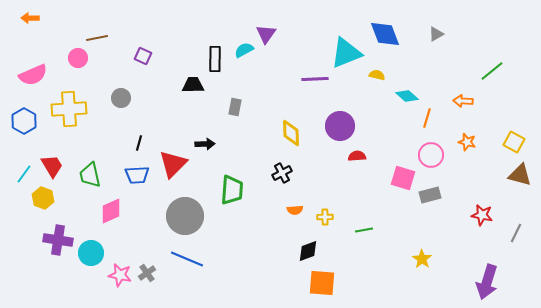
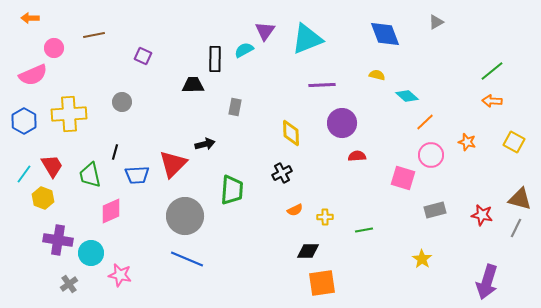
purple triangle at (266, 34): moved 1 px left, 3 px up
gray triangle at (436, 34): moved 12 px up
brown line at (97, 38): moved 3 px left, 3 px up
cyan triangle at (346, 53): moved 39 px left, 14 px up
pink circle at (78, 58): moved 24 px left, 10 px up
purple line at (315, 79): moved 7 px right, 6 px down
gray circle at (121, 98): moved 1 px right, 4 px down
orange arrow at (463, 101): moved 29 px right
yellow cross at (69, 109): moved 5 px down
orange line at (427, 118): moved 2 px left, 4 px down; rotated 30 degrees clockwise
purple circle at (340, 126): moved 2 px right, 3 px up
black line at (139, 143): moved 24 px left, 9 px down
black arrow at (205, 144): rotated 12 degrees counterclockwise
brown triangle at (520, 175): moved 24 px down
gray rectangle at (430, 195): moved 5 px right, 15 px down
orange semicircle at (295, 210): rotated 21 degrees counterclockwise
gray line at (516, 233): moved 5 px up
black diamond at (308, 251): rotated 20 degrees clockwise
gray cross at (147, 273): moved 78 px left, 11 px down
orange square at (322, 283): rotated 12 degrees counterclockwise
